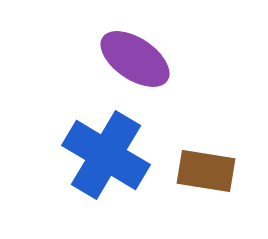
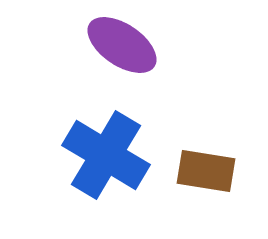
purple ellipse: moved 13 px left, 14 px up
